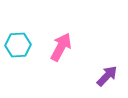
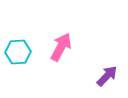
cyan hexagon: moved 7 px down
